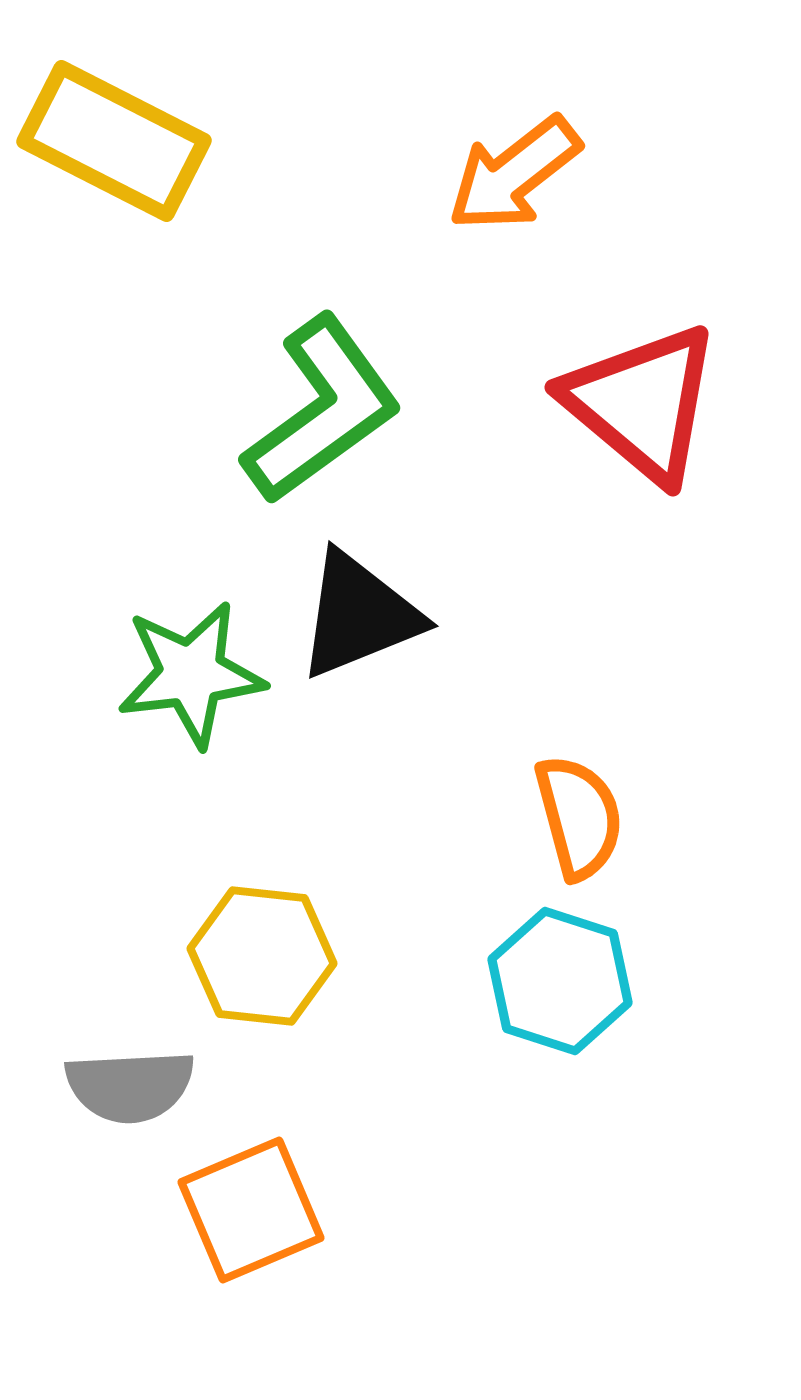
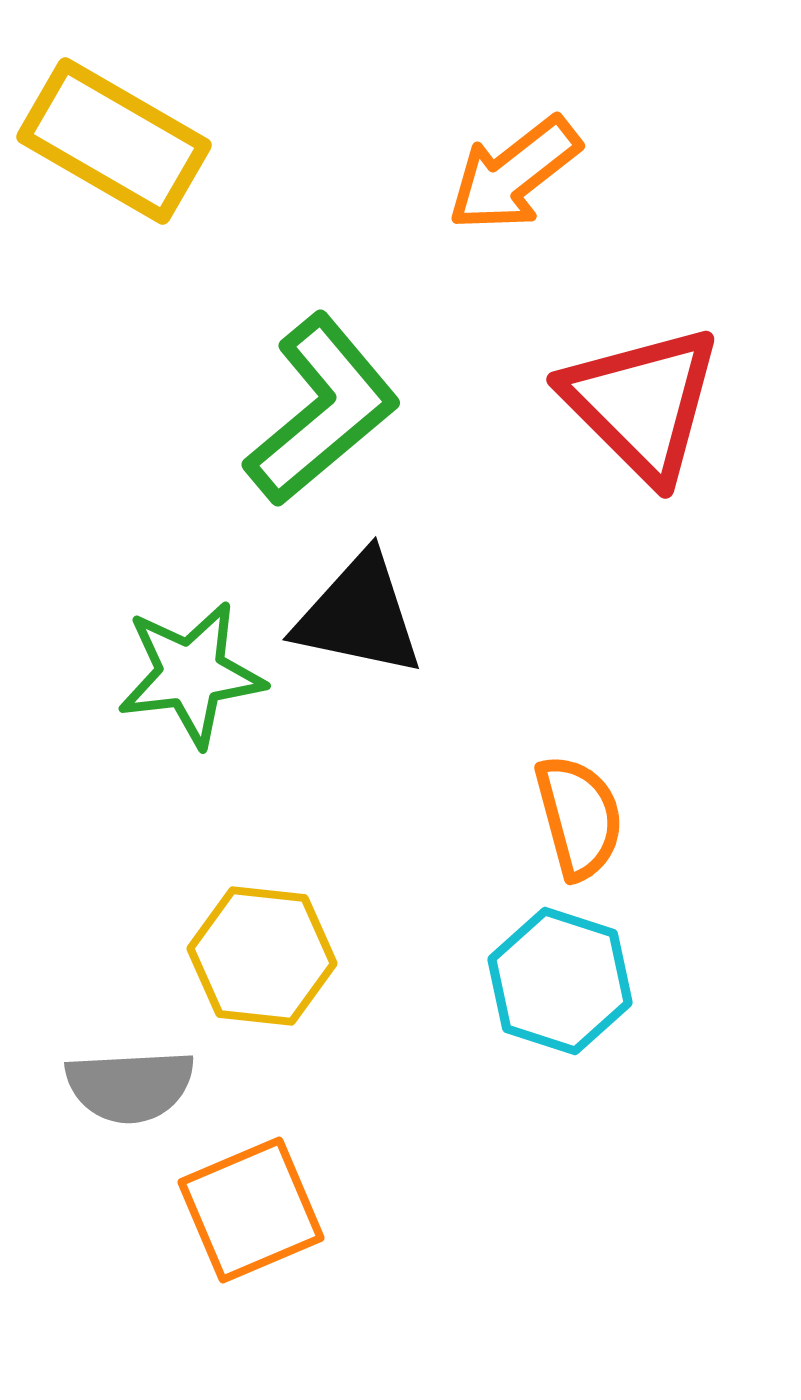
yellow rectangle: rotated 3 degrees clockwise
red triangle: rotated 5 degrees clockwise
green L-shape: rotated 4 degrees counterclockwise
black triangle: rotated 34 degrees clockwise
